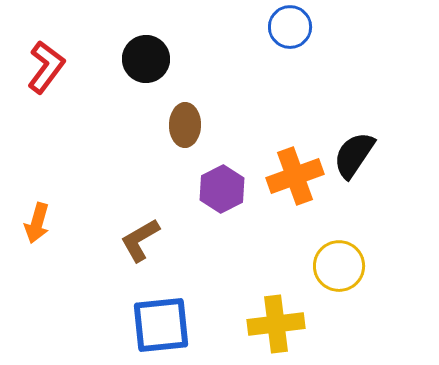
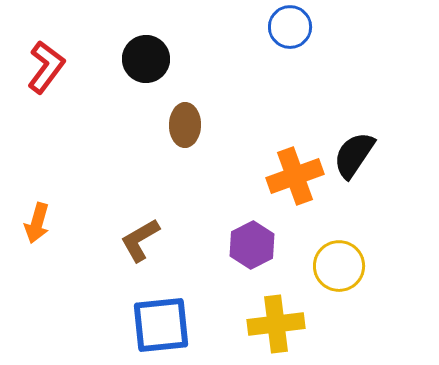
purple hexagon: moved 30 px right, 56 px down
